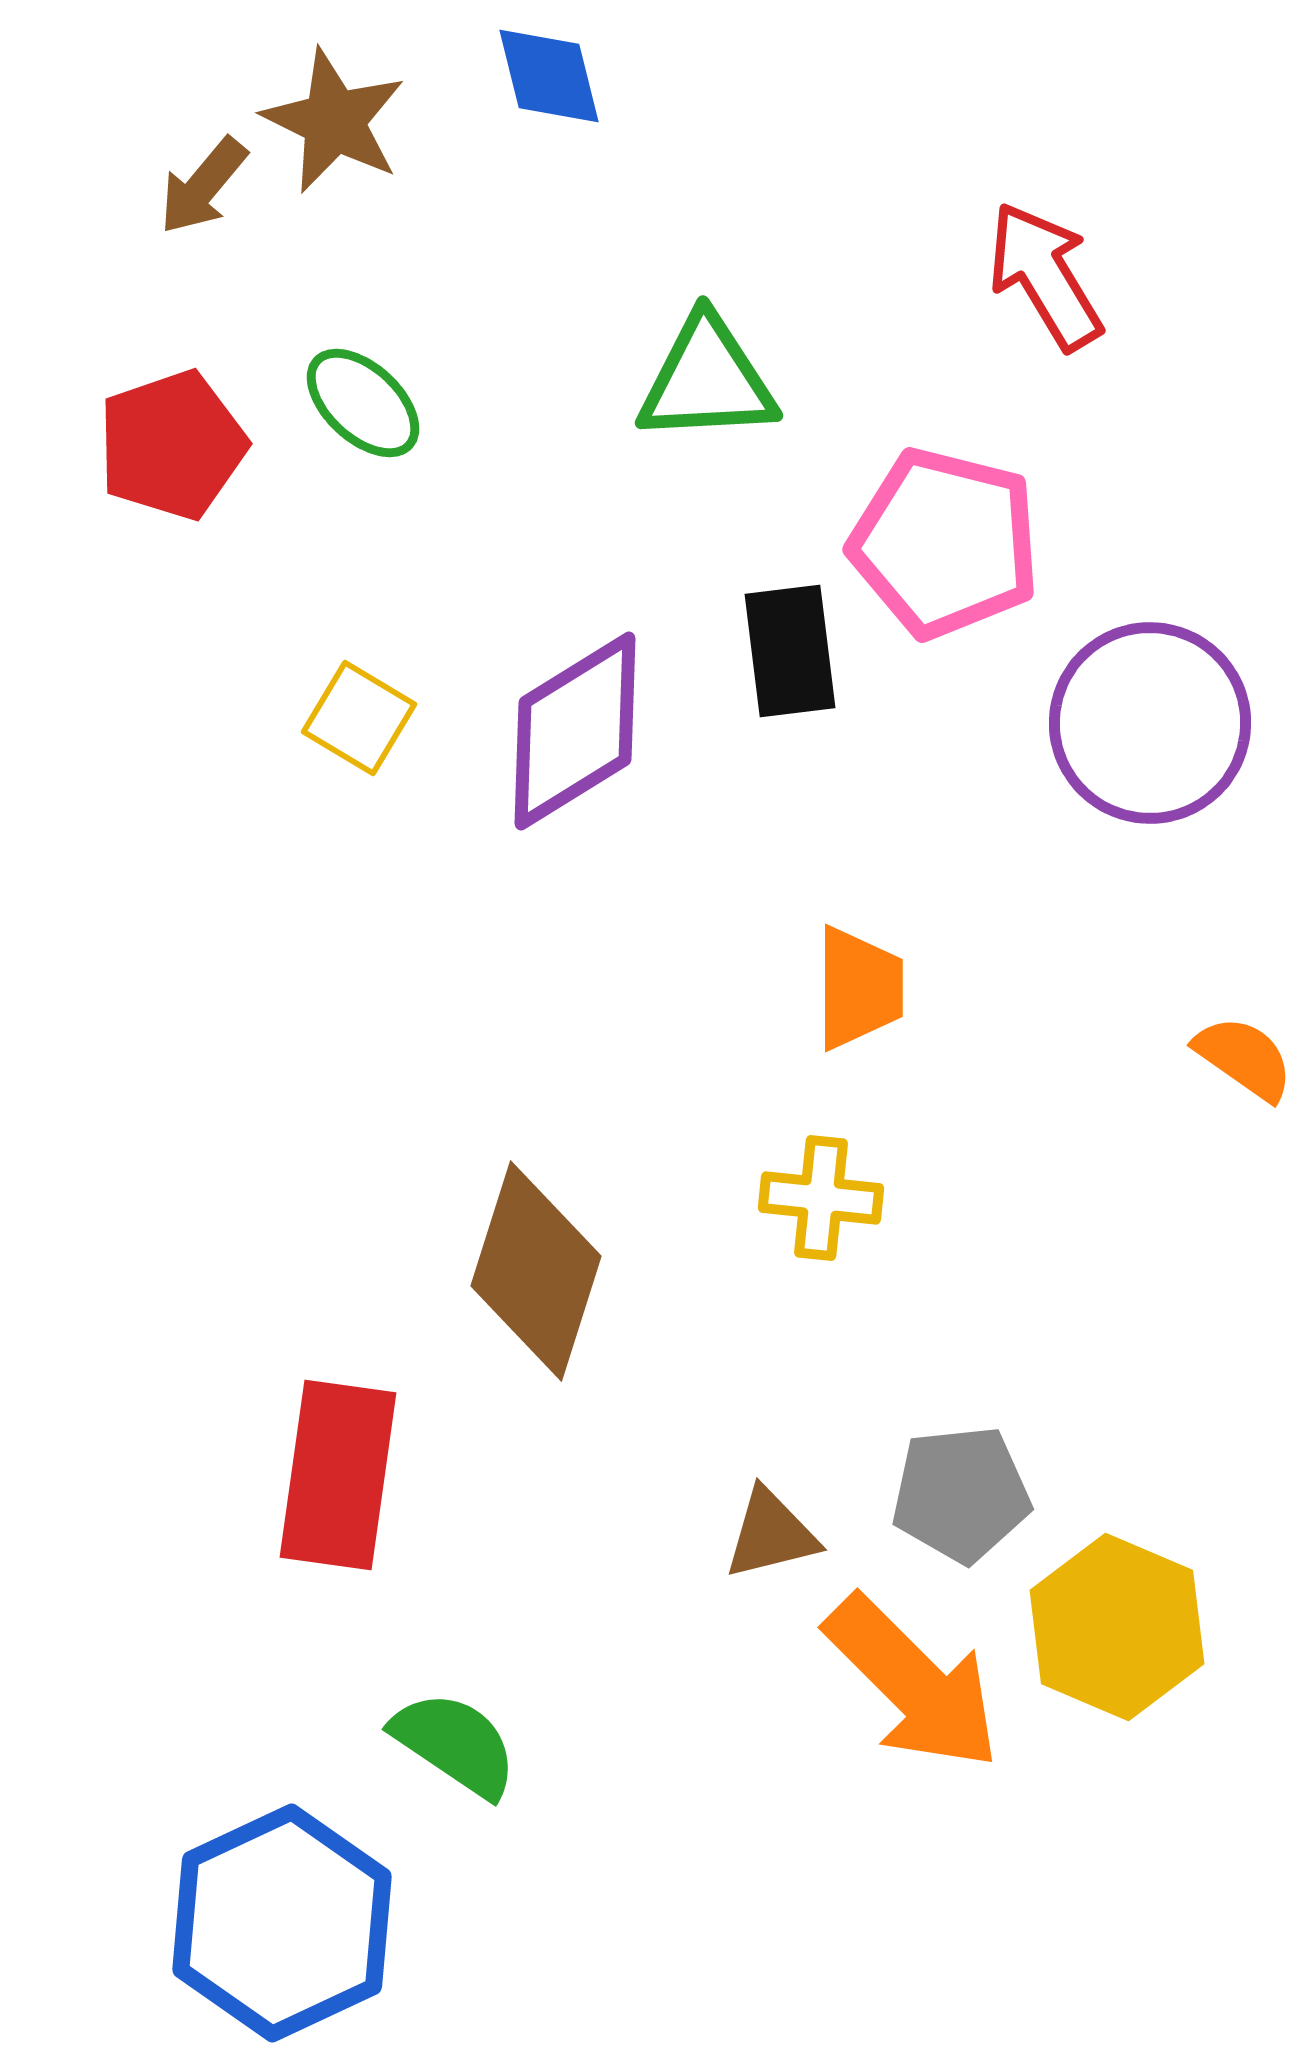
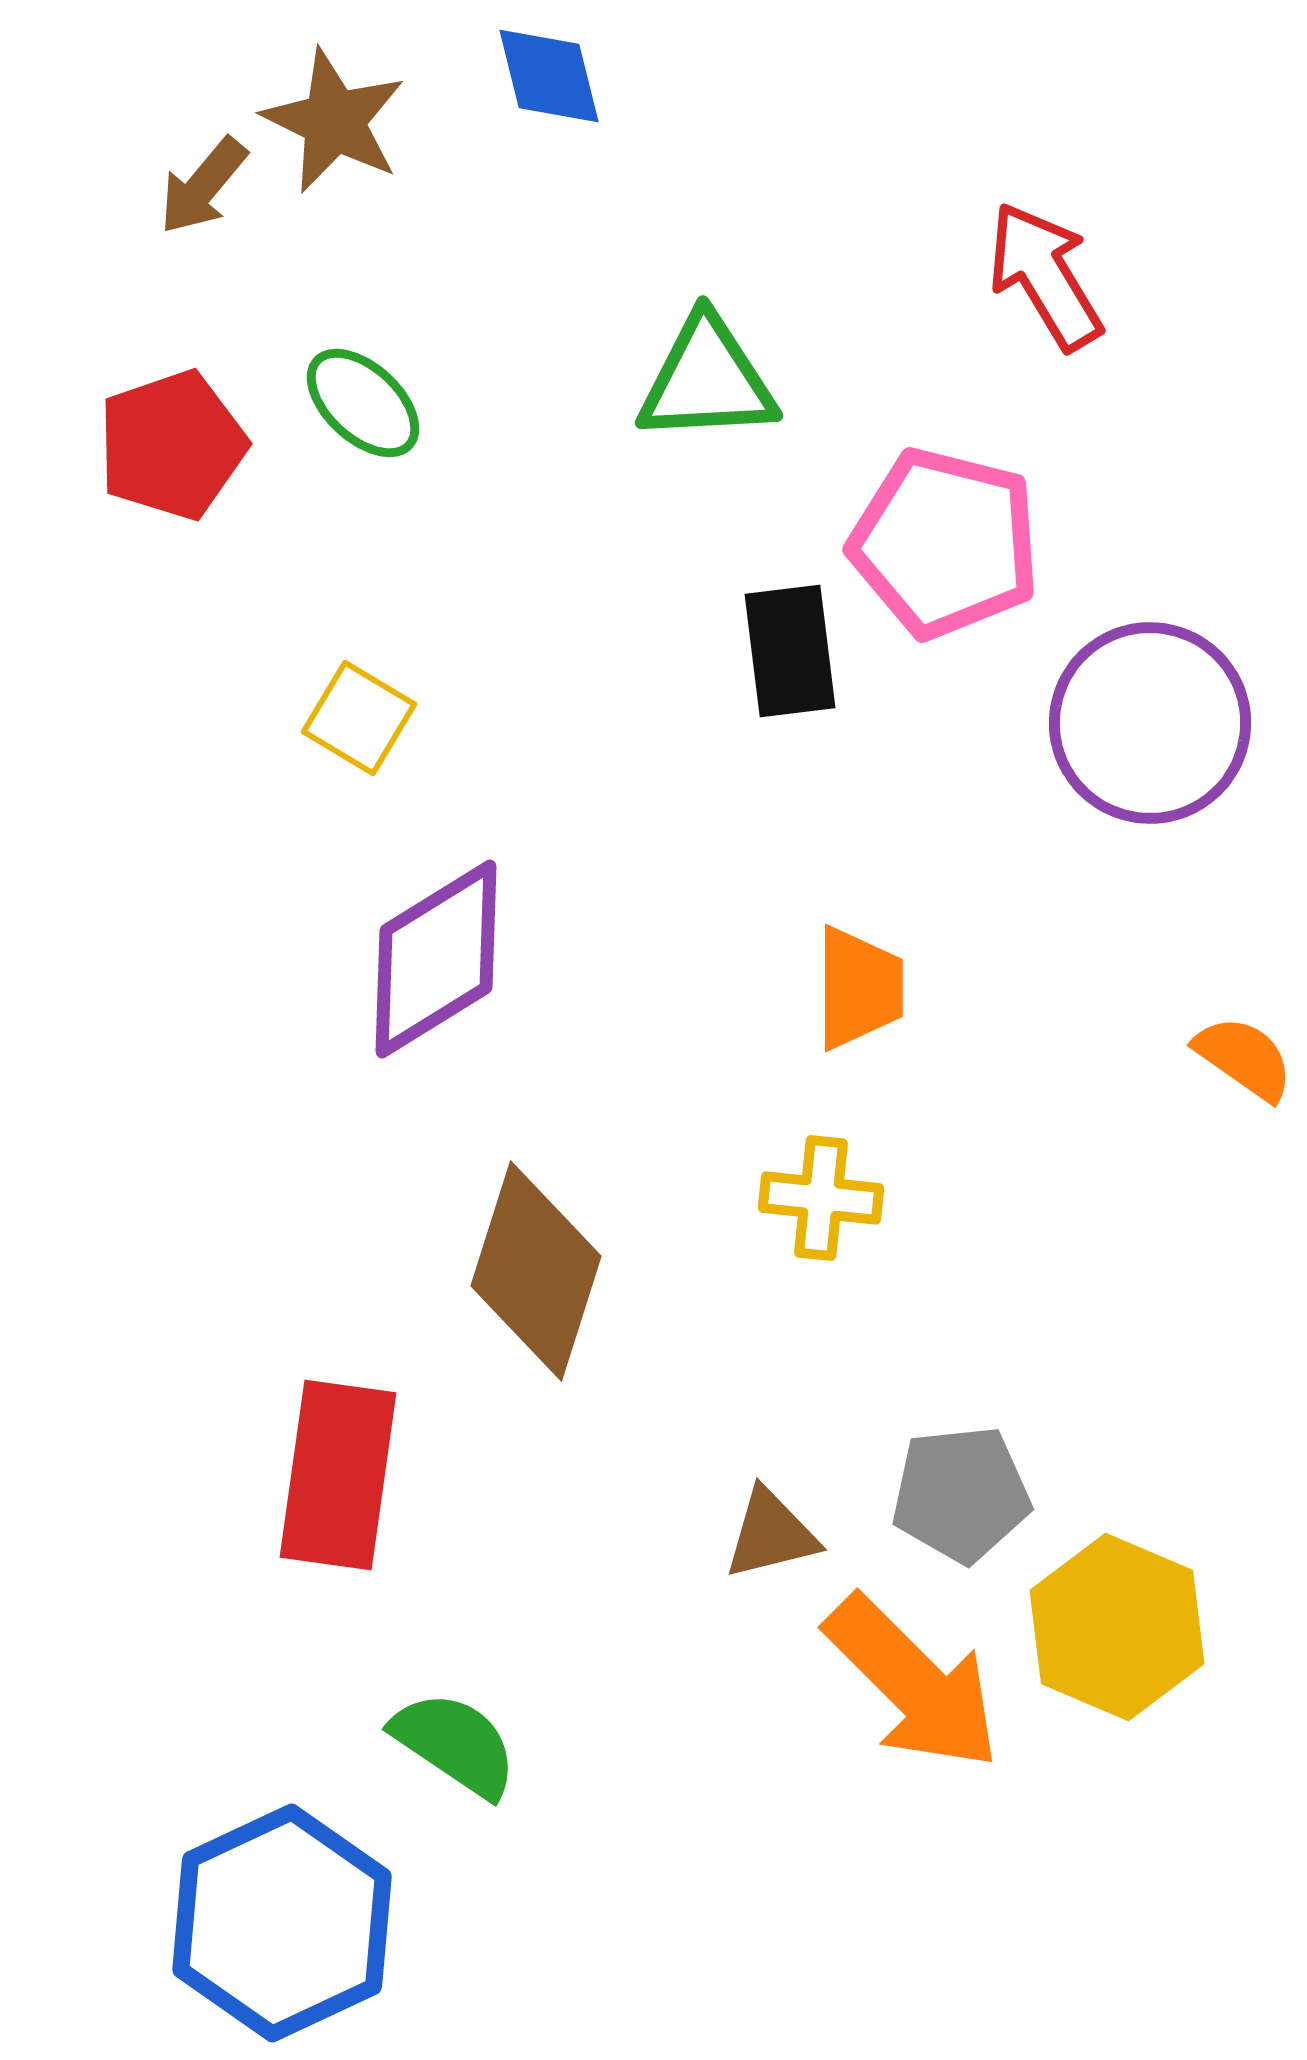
purple diamond: moved 139 px left, 228 px down
